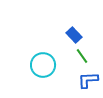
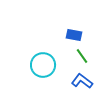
blue rectangle: rotated 35 degrees counterclockwise
blue L-shape: moved 6 px left, 1 px down; rotated 40 degrees clockwise
